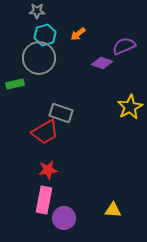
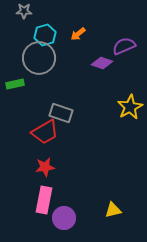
gray star: moved 13 px left
red star: moved 3 px left, 3 px up
yellow triangle: rotated 18 degrees counterclockwise
